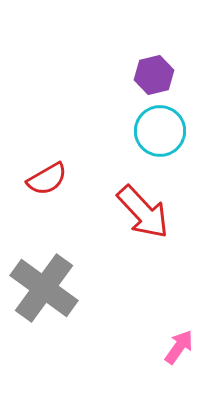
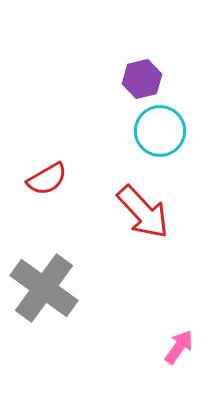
purple hexagon: moved 12 px left, 4 px down
